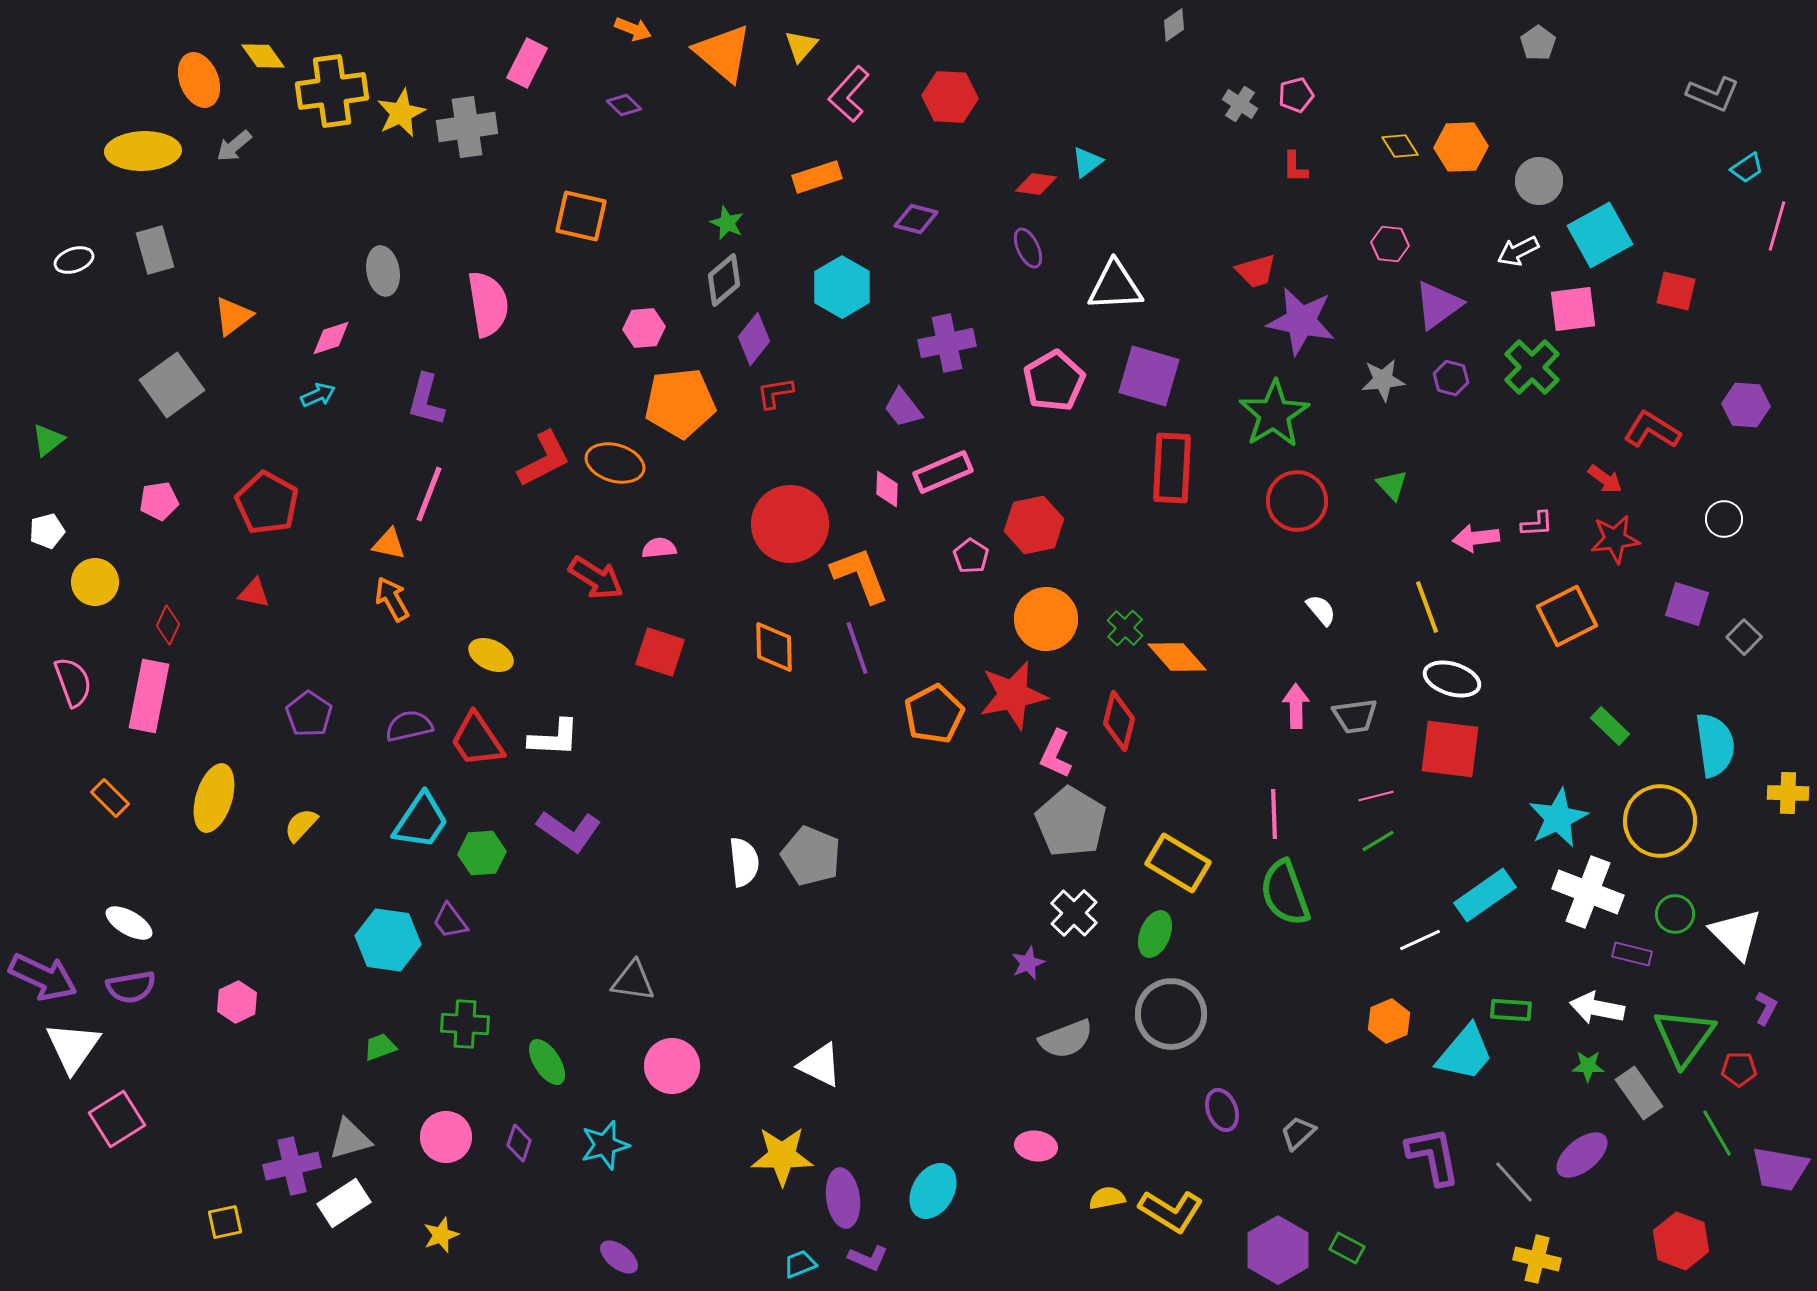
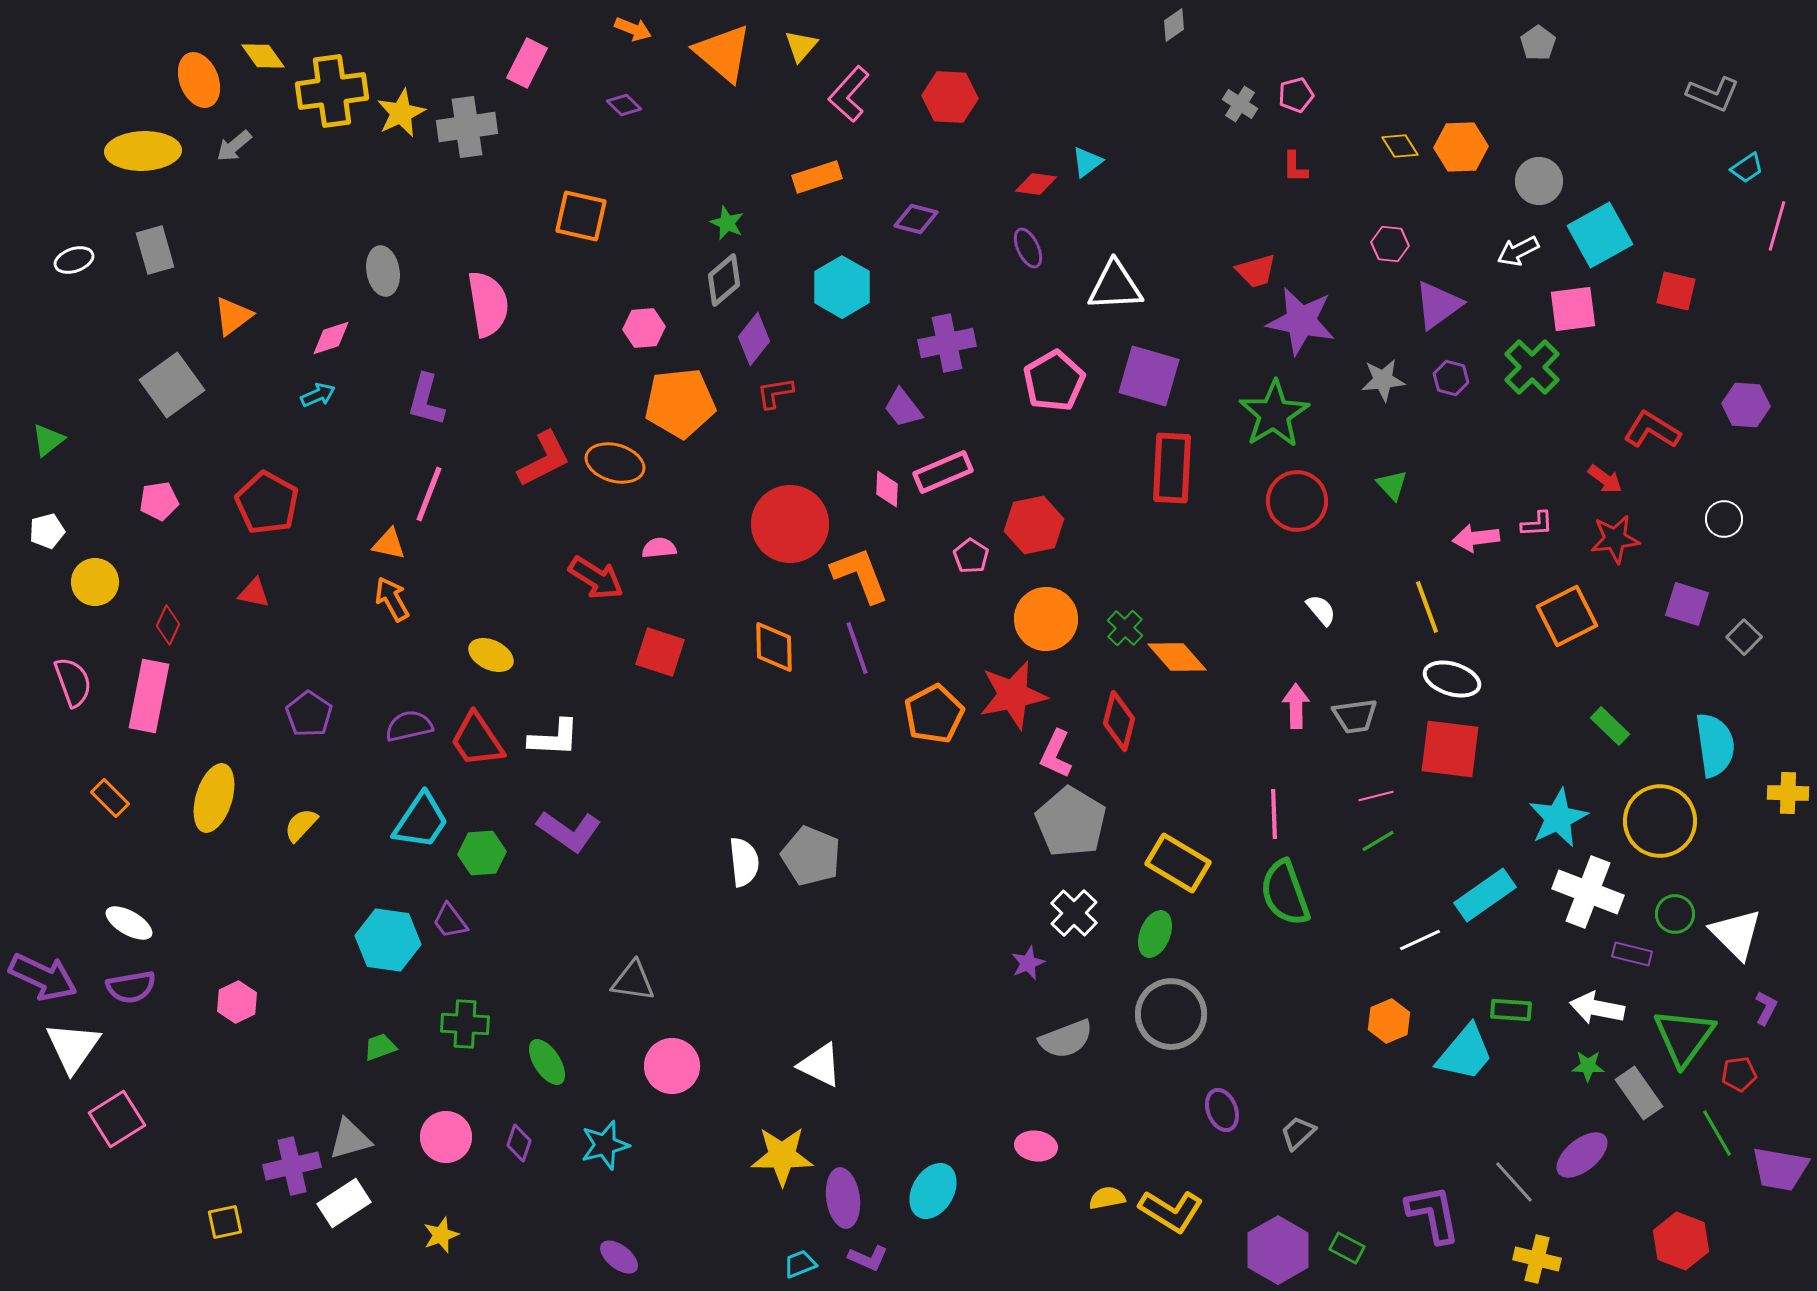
red pentagon at (1739, 1069): moved 5 px down; rotated 8 degrees counterclockwise
purple L-shape at (1433, 1156): moved 58 px down
